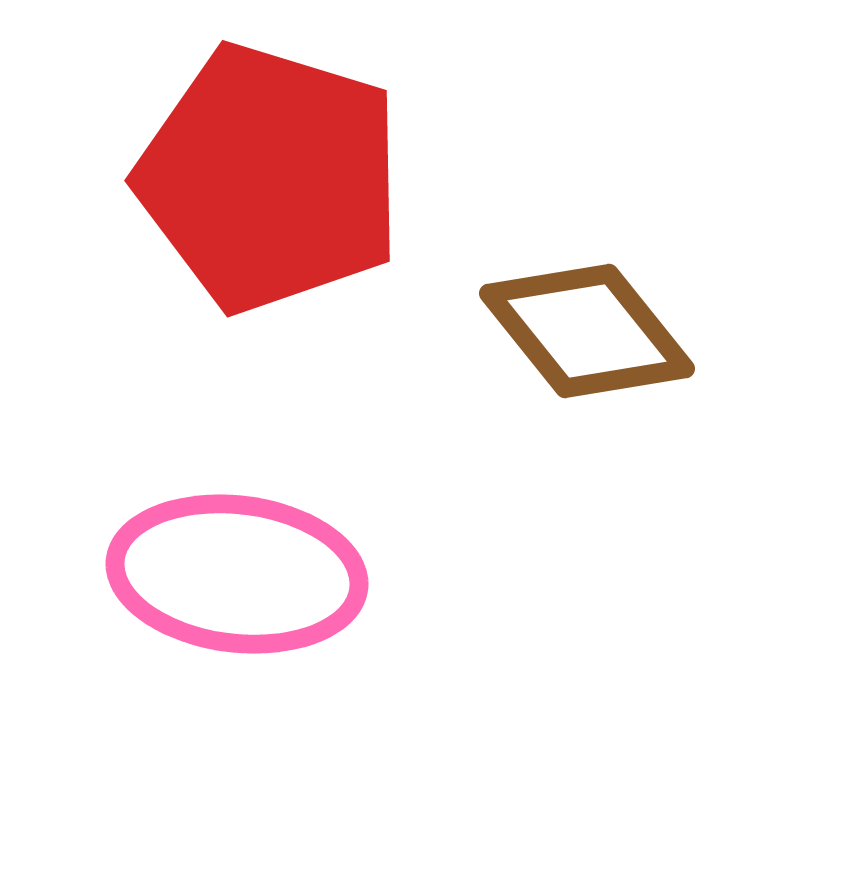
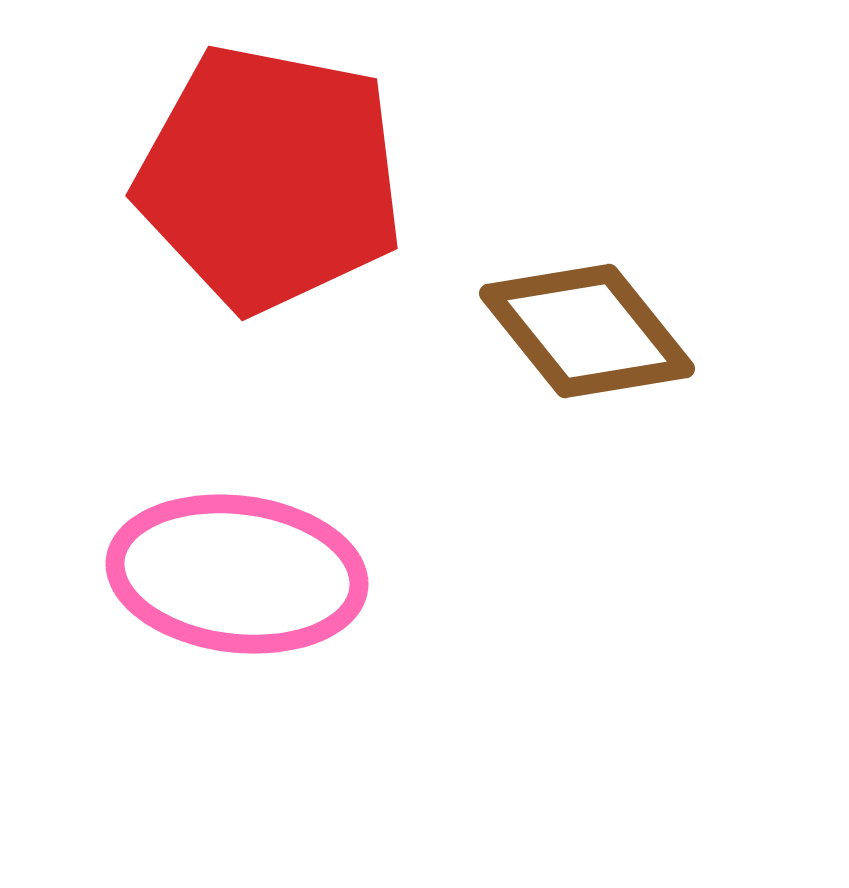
red pentagon: rotated 6 degrees counterclockwise
